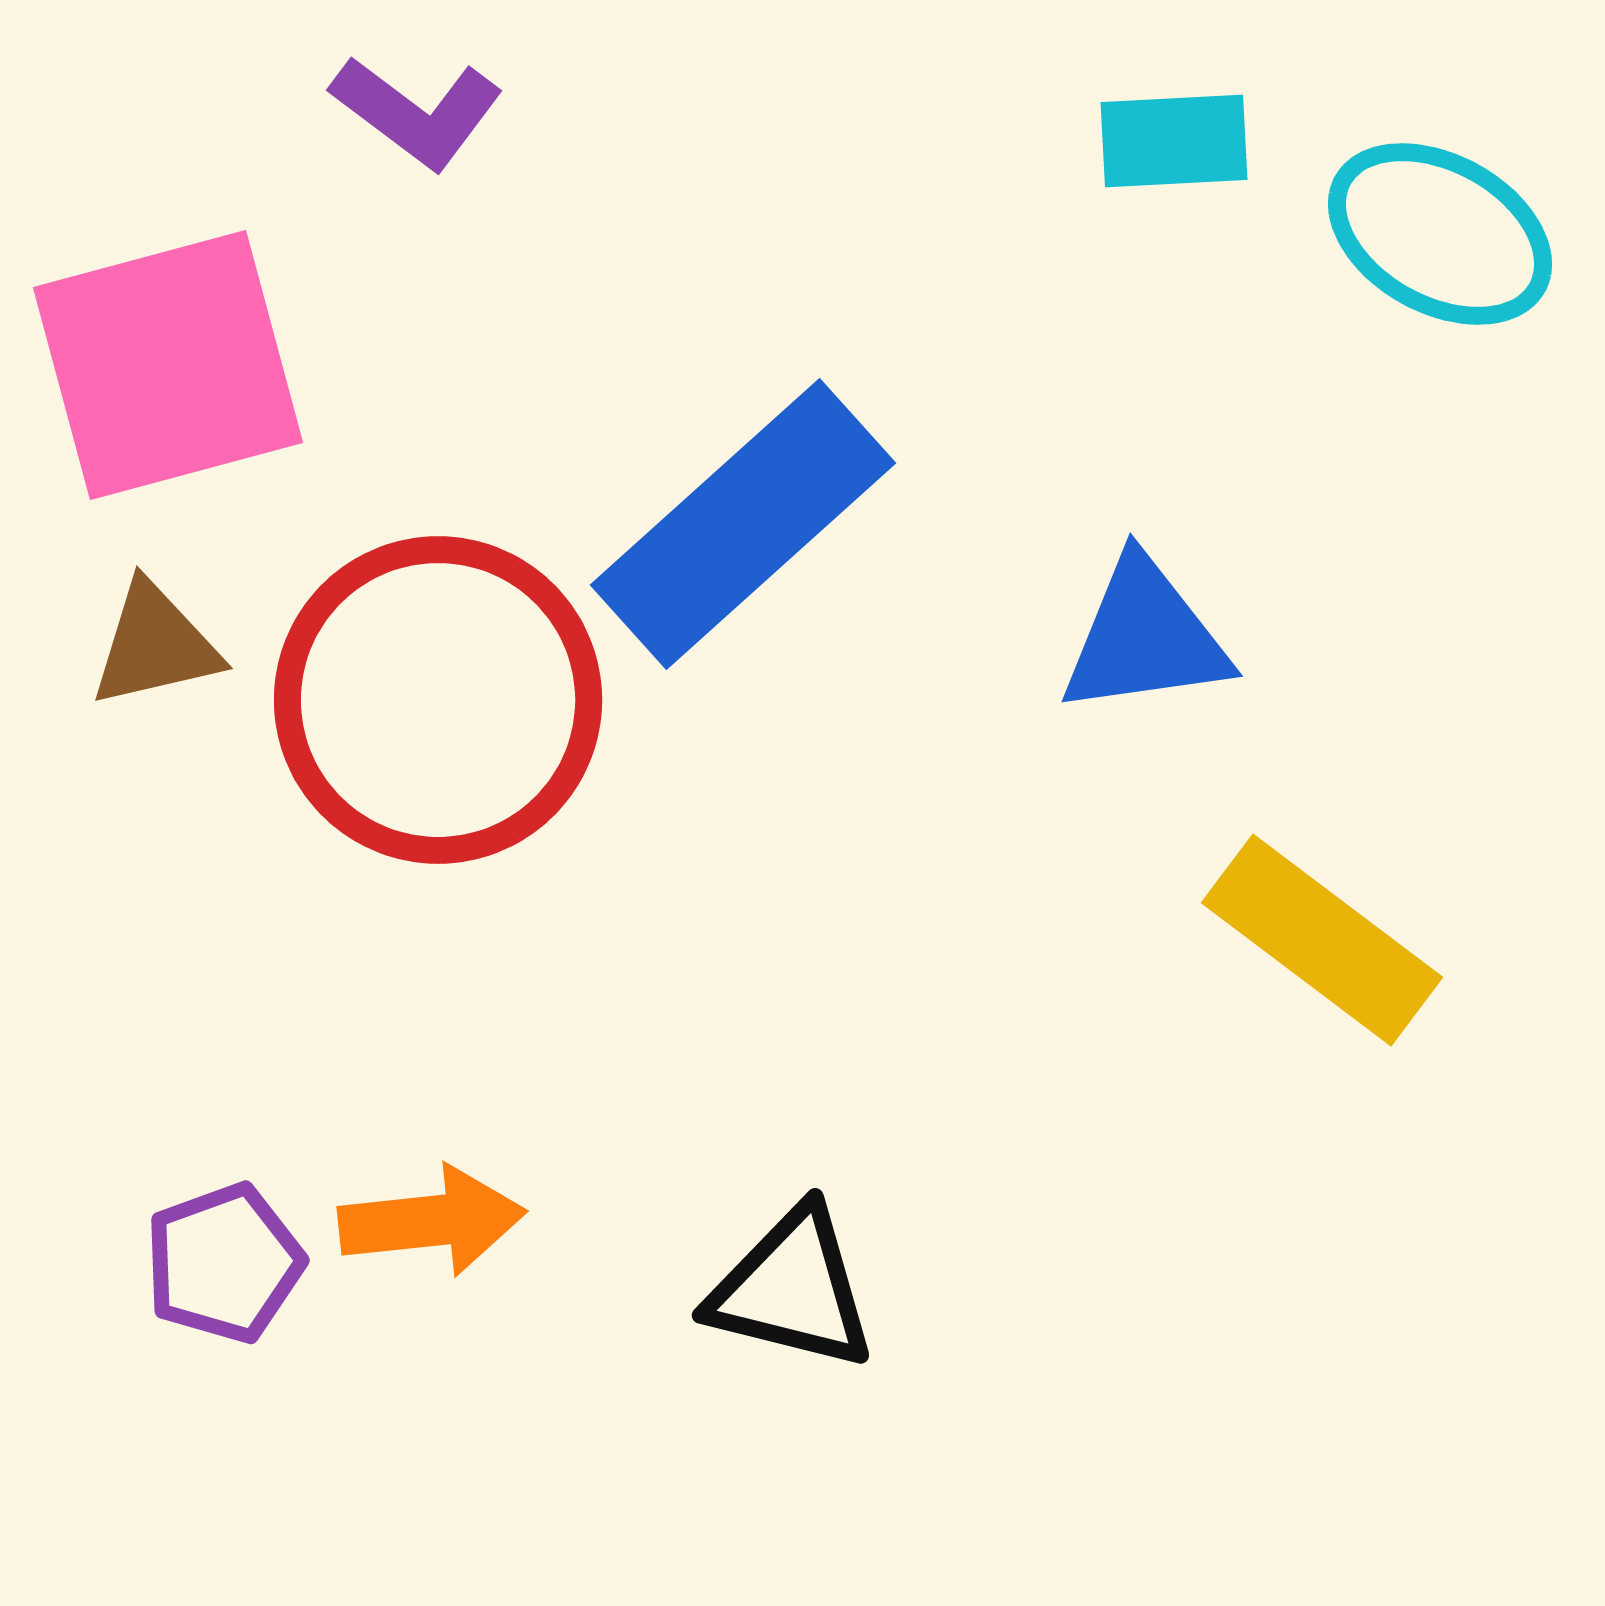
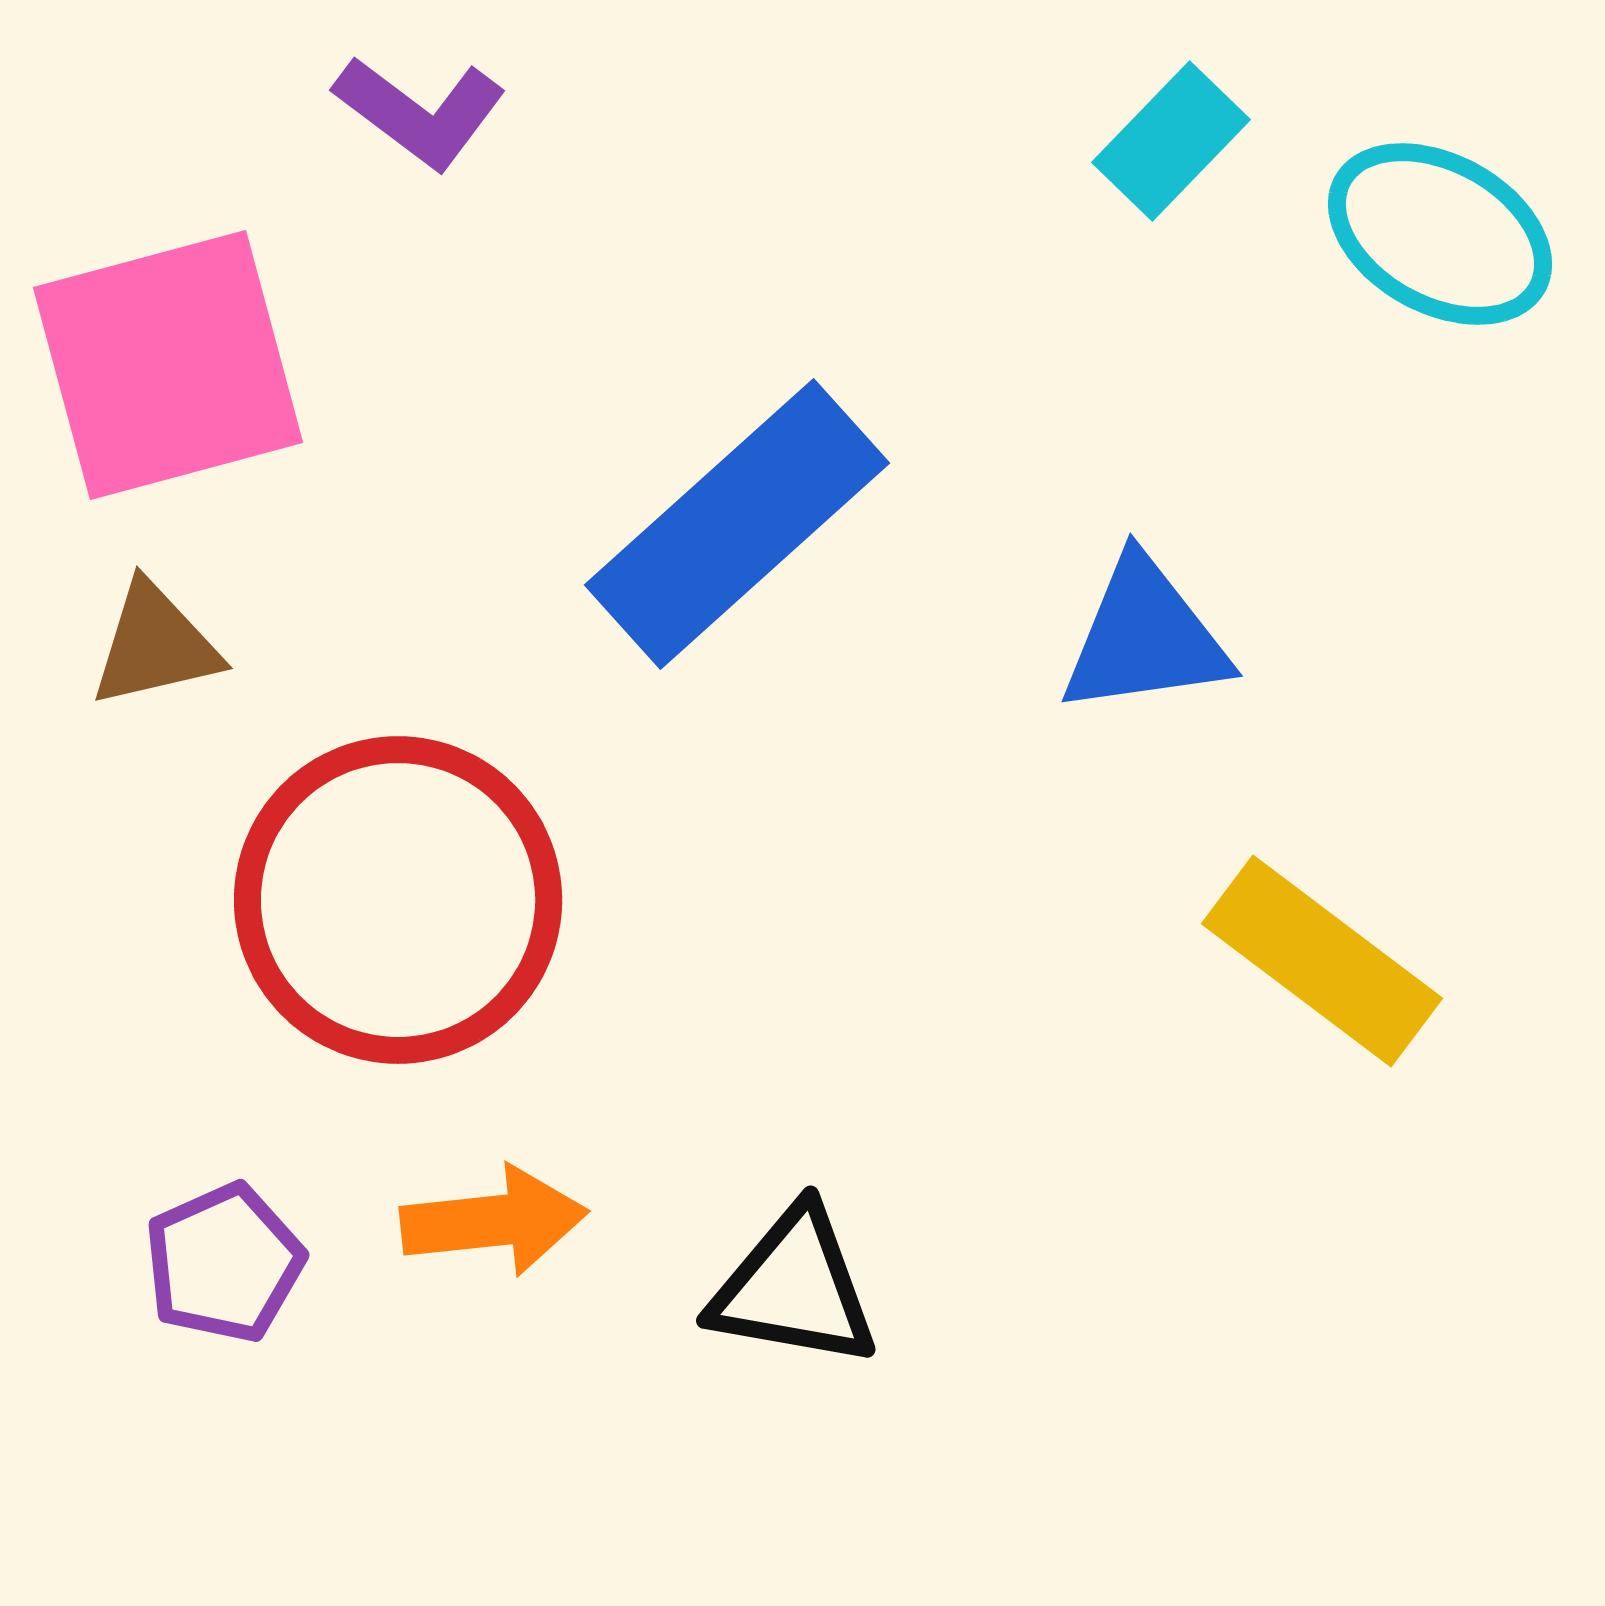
purple L-shape: moved 3 px right
cyan rectangle: moved 3 px left; rotated 43 degrees counterclockwise
blue rectangle: moved 6 px left
red circle: moved 40 px left, 200 px down
yellow rectangle: moved 21 px down
orange arrow: moved 62 px right
purple pentagon: rotated 4 degrees counterclockwise
black triangle: moved 2 px right, 1 px up; rotated 4 degrees counterclockwise
